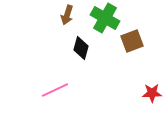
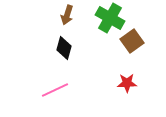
green cross: moved 5 px right
brown square: rotated 15 degrees counterclockwise
black diamond: moved 17 px left
red star: moved 25 px left, 10 px up
